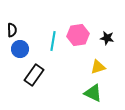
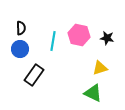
black semicircle: moved 9 px right, 2 px up
pink hexagon: moved 1 px right; rotated 20 degrees clockwise
yellow triangle: moved 2 px right, 1 px down
